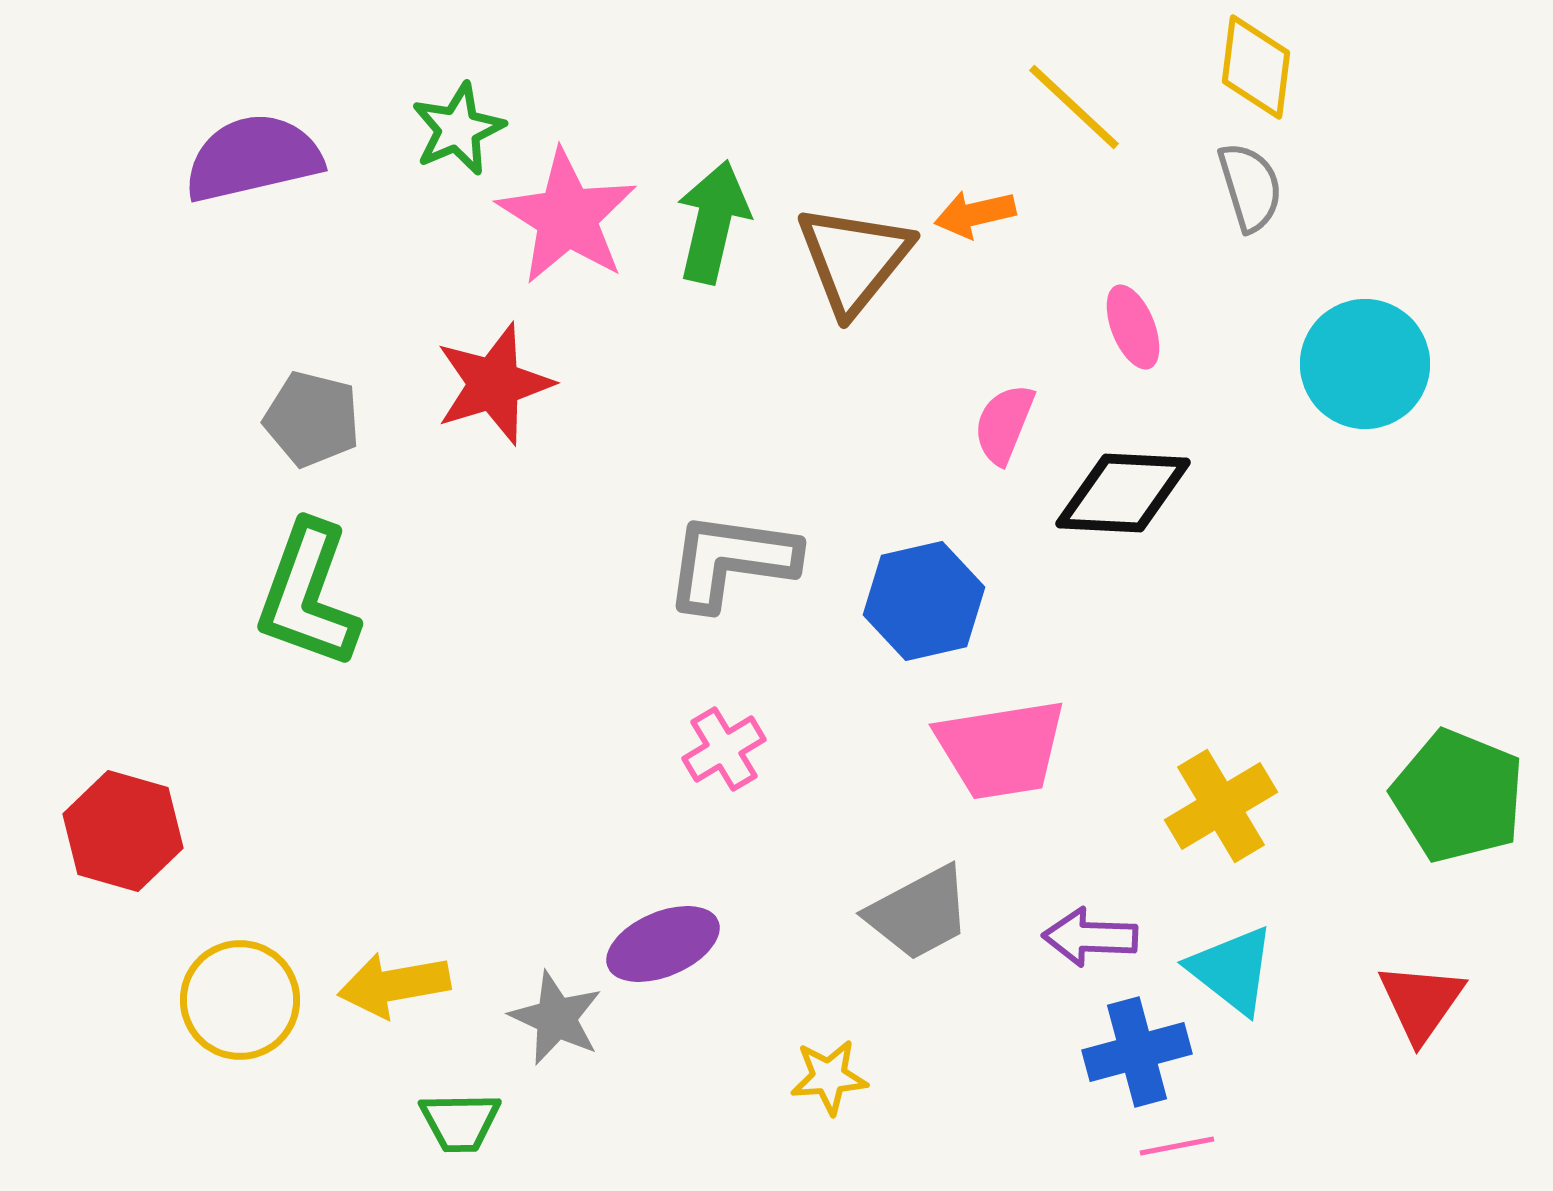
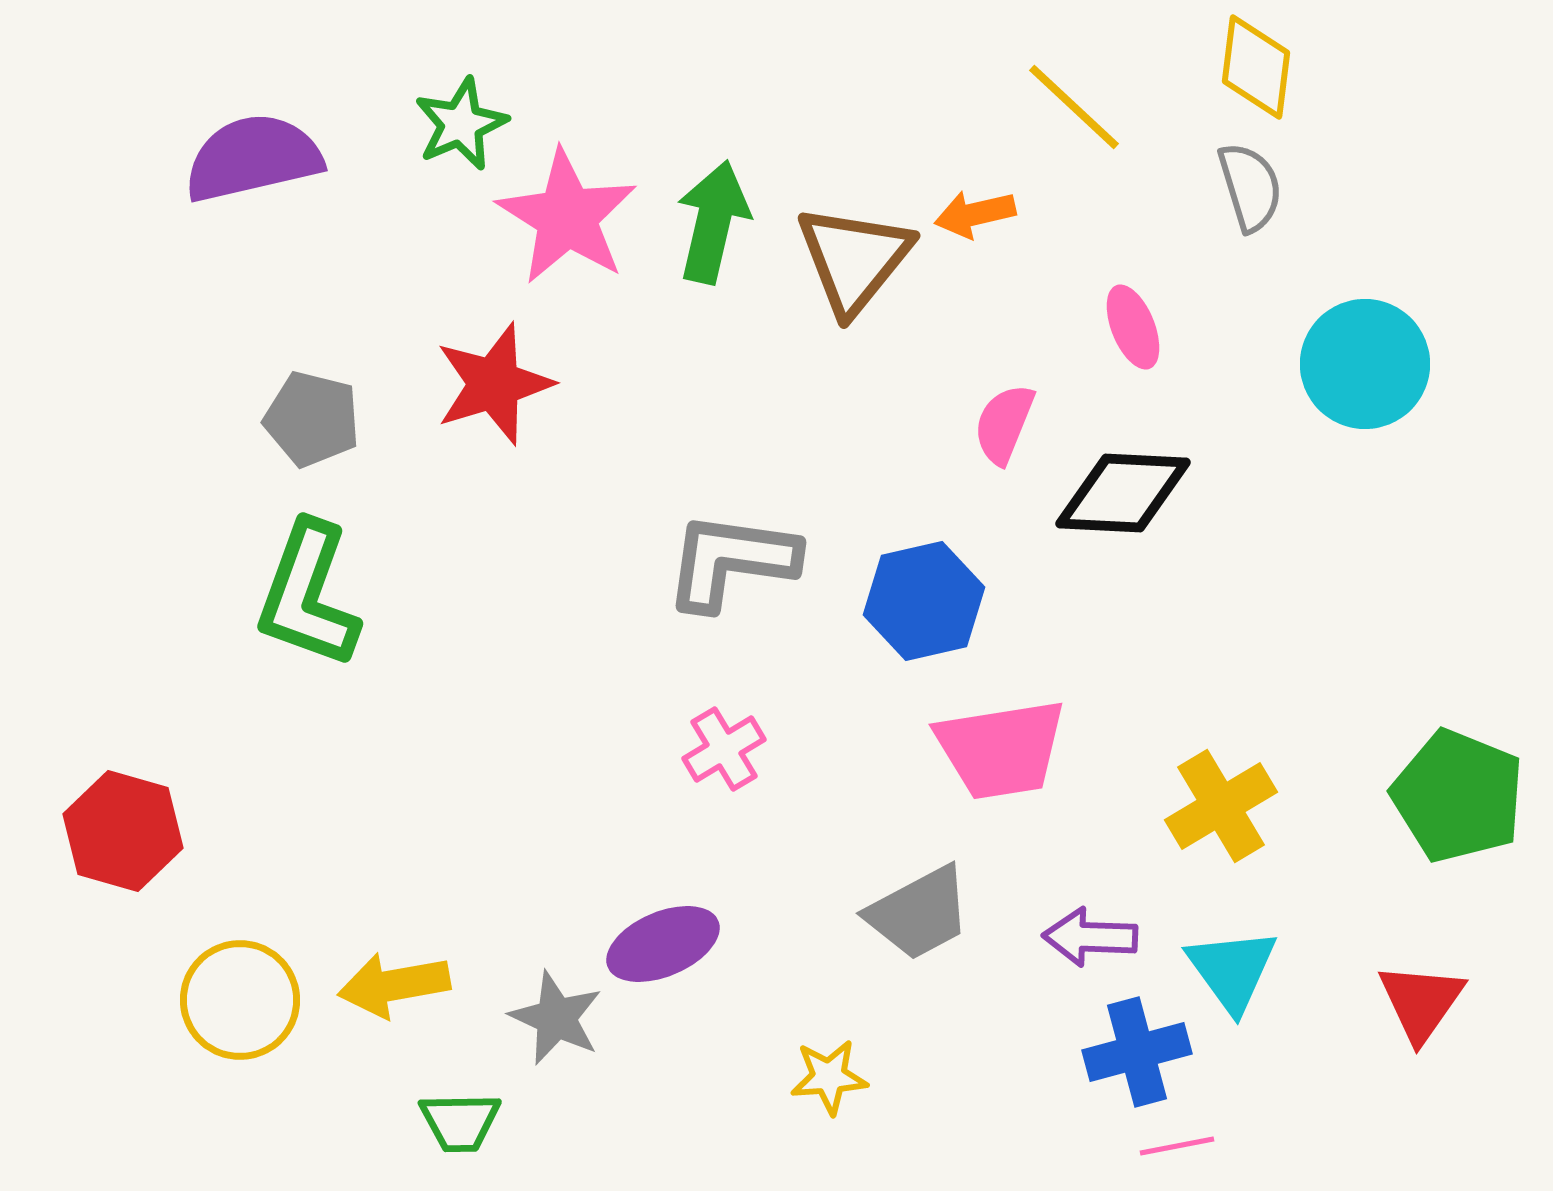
green star: moved 3 px right, 5 px up
cyan triangle: rotated 16 degrees clockwise
